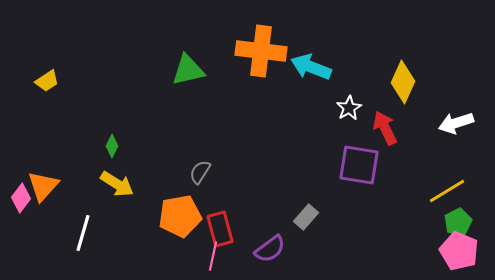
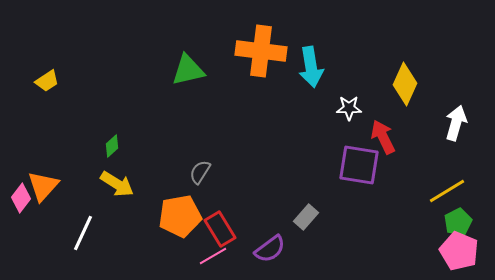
cyan arrow: rotated 120 degrees counterclockwise
yellow diamond: moved 2 px right, 2 px down
white star: rotated 30 degrees clockwise
white arrow: rotated 124 degrees clockwise
red arrow: moved 2 px left, 9 px down
green diamond: rotated 20 degrees clockwise
red rectangle: rotated 16 degrees counterclockwise
white line: rotated 9 degrees clockwise
pink line: rotated 48 degrees clockwise
